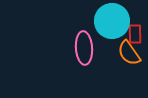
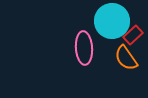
red rectangle: moved 2 px left, 1 px down; rotated 48 degrees clockwise
orange semicircle: moved 3 px left, 5 px down
